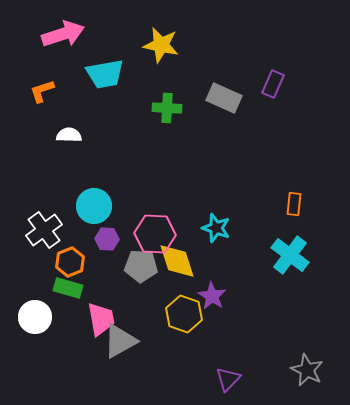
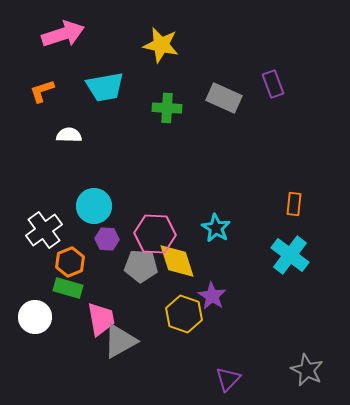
cyan trapezoid: moved 13 px down
purple rectangle: rotated 44 degrees counterclockwise
cyan star: rotated 12 degrees clockwise
